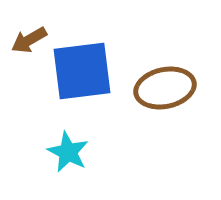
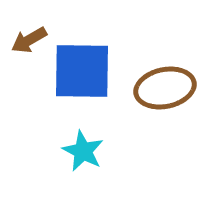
blue square: rotated 8 degrees clockwise
cyan star: moved 15 px right, 1 px up
